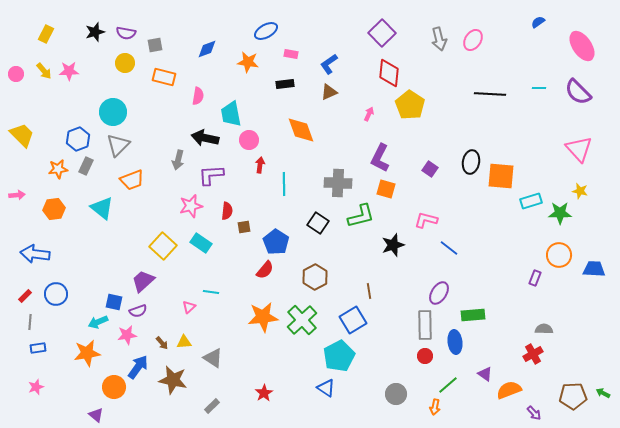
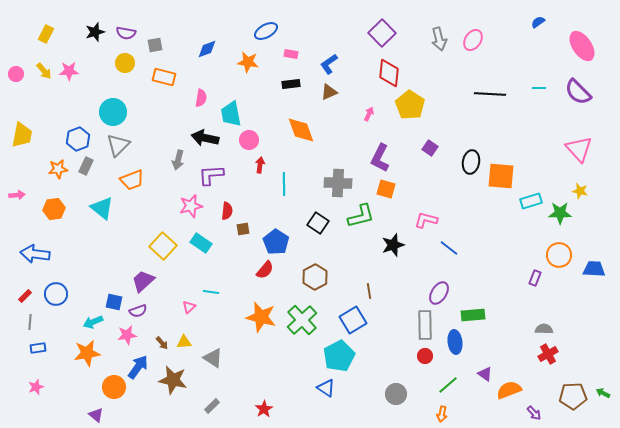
black rectangle at (285, 84): moved 6 px right
pink semicircle at (198, 96): moved 3 px right, 2 px down
yellow trapezoid at (22, 135): rotated 56 degrees clockwise
purple square at (430, 169): moved 21 px up
brown square at (244, 227): moved 1 px left, 2 px down
orange star at (263, 317): moved 2 px left; rotated 20 degrees clockwise
cyan arrow at (98, 322): moved 5 px left
red cross at (533, 354): moved 15 px right
red star at (264, 393): moved 16 px down
orange arrow at (435, 407): moved 7 px right, 7 px down
